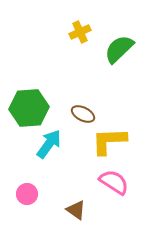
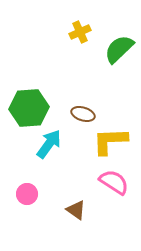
brown ellipse: rotated 10 degrees counterclockwise
yellow L-shape: moved 1 px right
